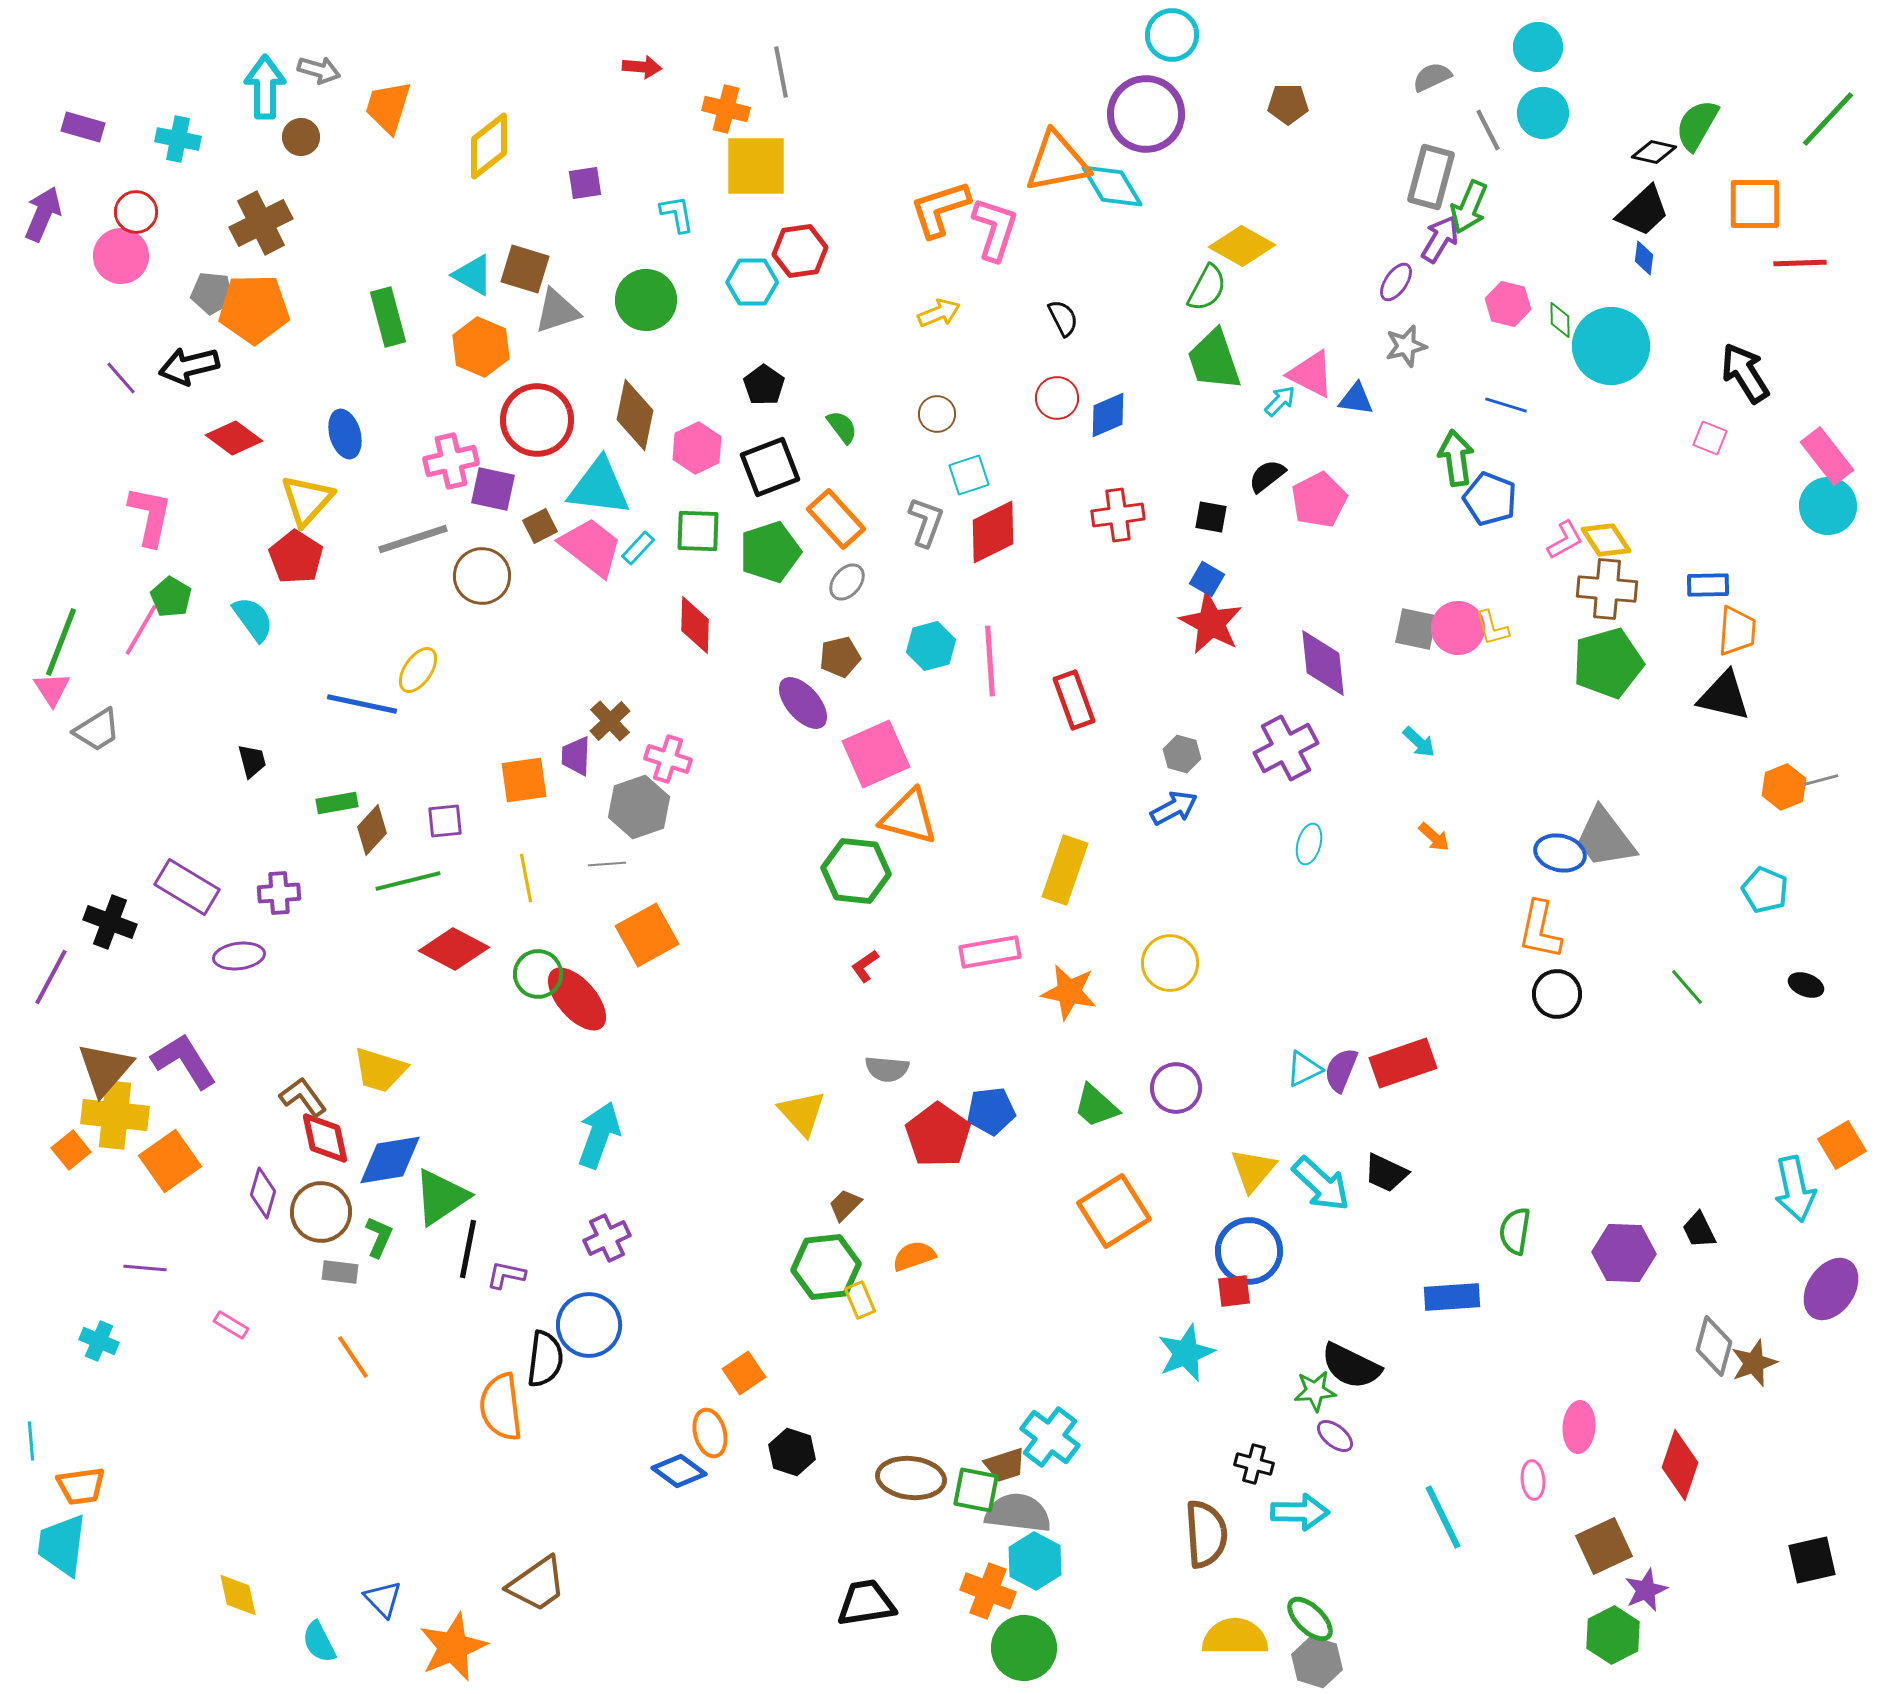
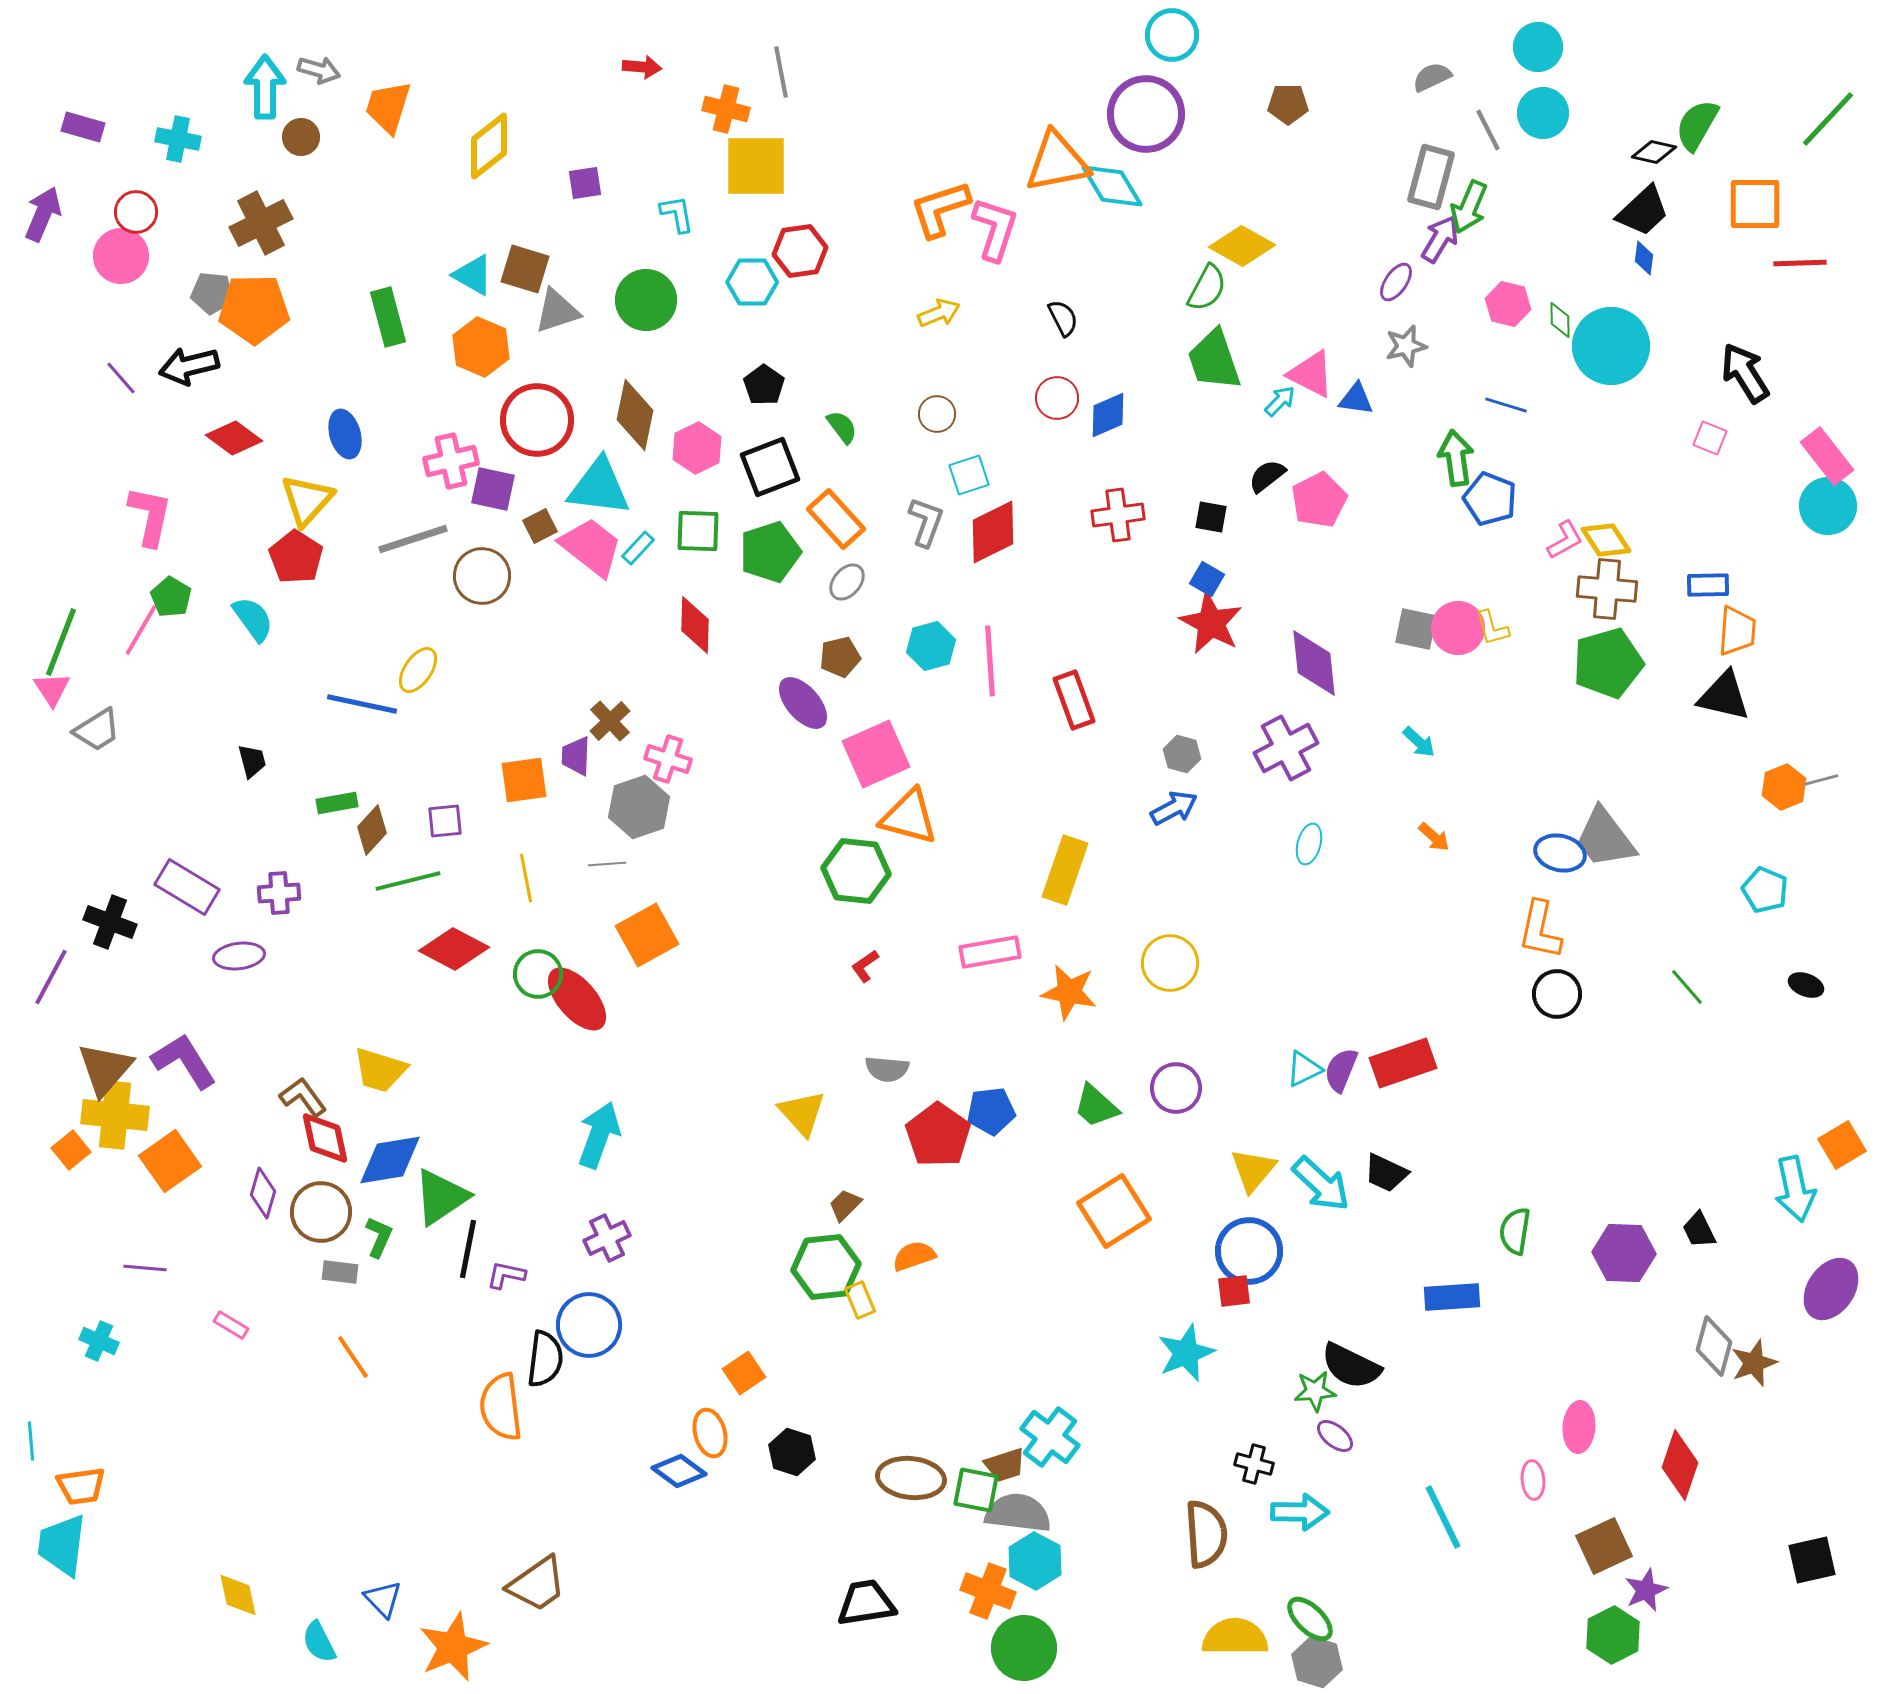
purple diamond at (1323, 663): moved 9 px left
